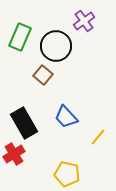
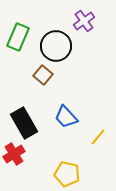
green rectangle: moved 2 px left
